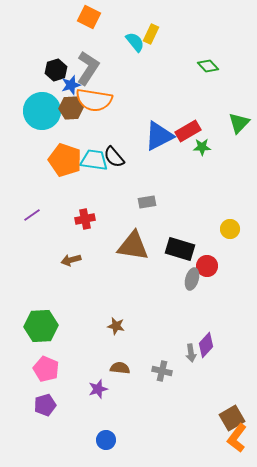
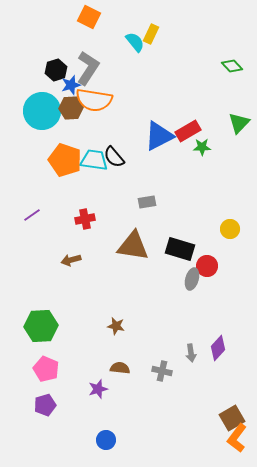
green diamond: moved 24 px right
purple diamond: moved 12 px right, 3 px down
